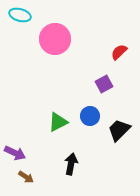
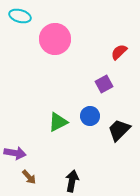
cyan ellipse: moved 1 px down
purple arrow: rotated 15 degrees counterclockwise
black arrow: moved 1 px right, 17 px down
brown arrow: moved 3 px right; rotated 14 degrees clockwise
